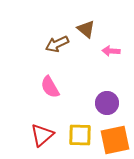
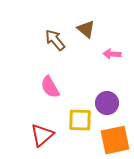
brown arrow: moved 2 px left, 4 px up; rotated 75 degrees clockwise
pink arrow: moved 1 px right, 3 px down
yellow square: moved 15 px up
